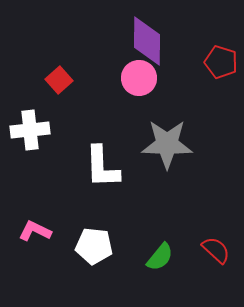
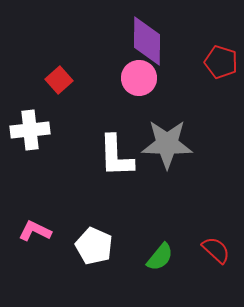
white L-shape: moved 14 px right, 11 px up
white pentagon: rotated 18 degrees clockwise
